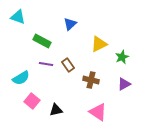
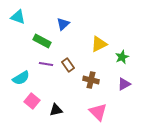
blue triangle: moved 7 px left
pink triangle: rotated 12 degrees clockwise
